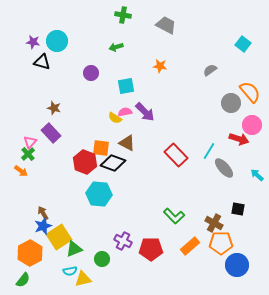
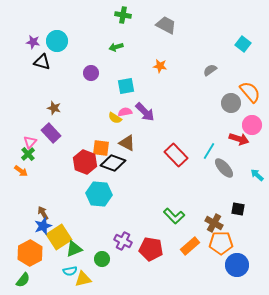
red pentagon at (151, 249): rotated 10 degrees clockwise
